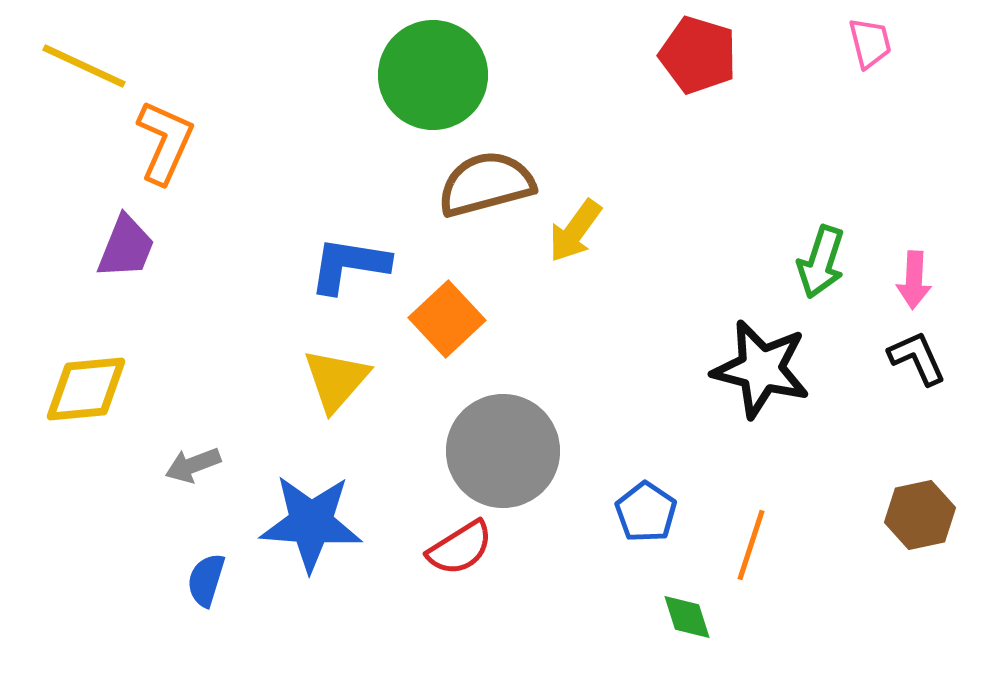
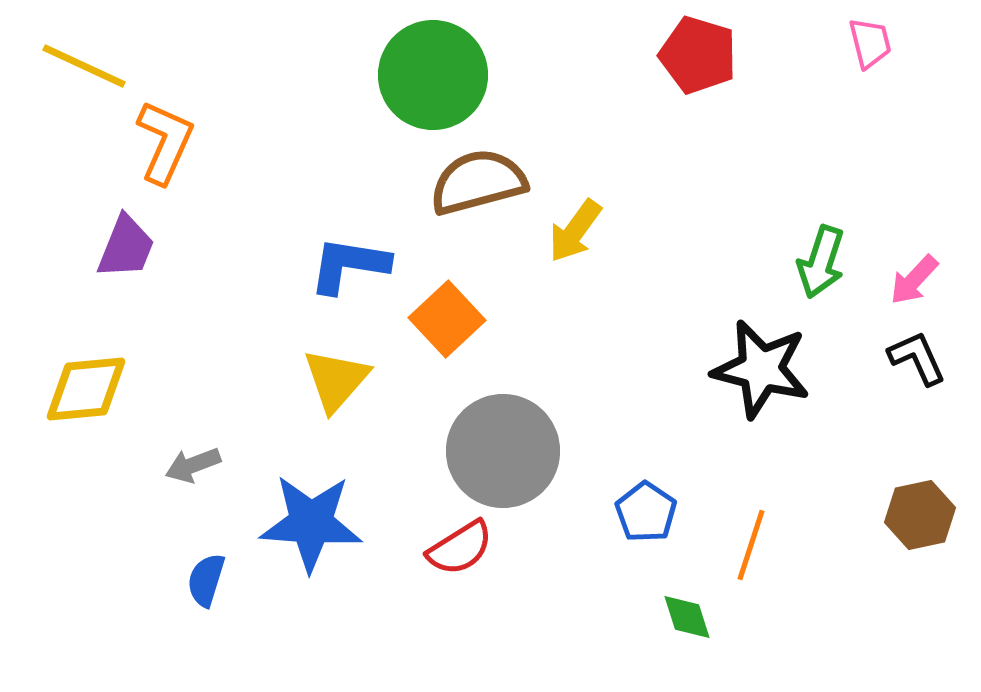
brown semicircle: moved 8 px left, 2 px up
pink arrow: rotated 40 degrees clockwise
